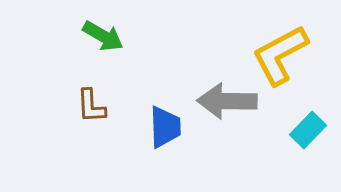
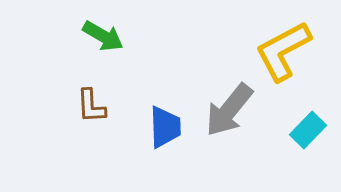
yellow L-shape: moved 3 px right, 4 px up
gray arrow: moved 2 px right, 9 px down; rotated 52 degrees counterclockwise
